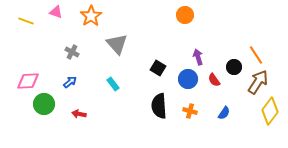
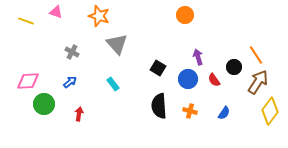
orange star: moved 8 px right; rotated 20 degrees counterclockwise
red arrow: rotated 88 degrees clockwise
